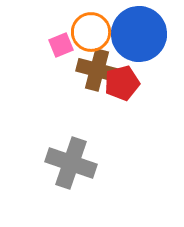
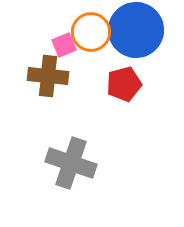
blue circle: moved 3 px left, 4 px up
pink square: moved 3 px right
brown cross: moved 49 px left, 6 px down; rotated 9 degrees counterclockwise
red pentagon: moved 2 px right, 1 px down
